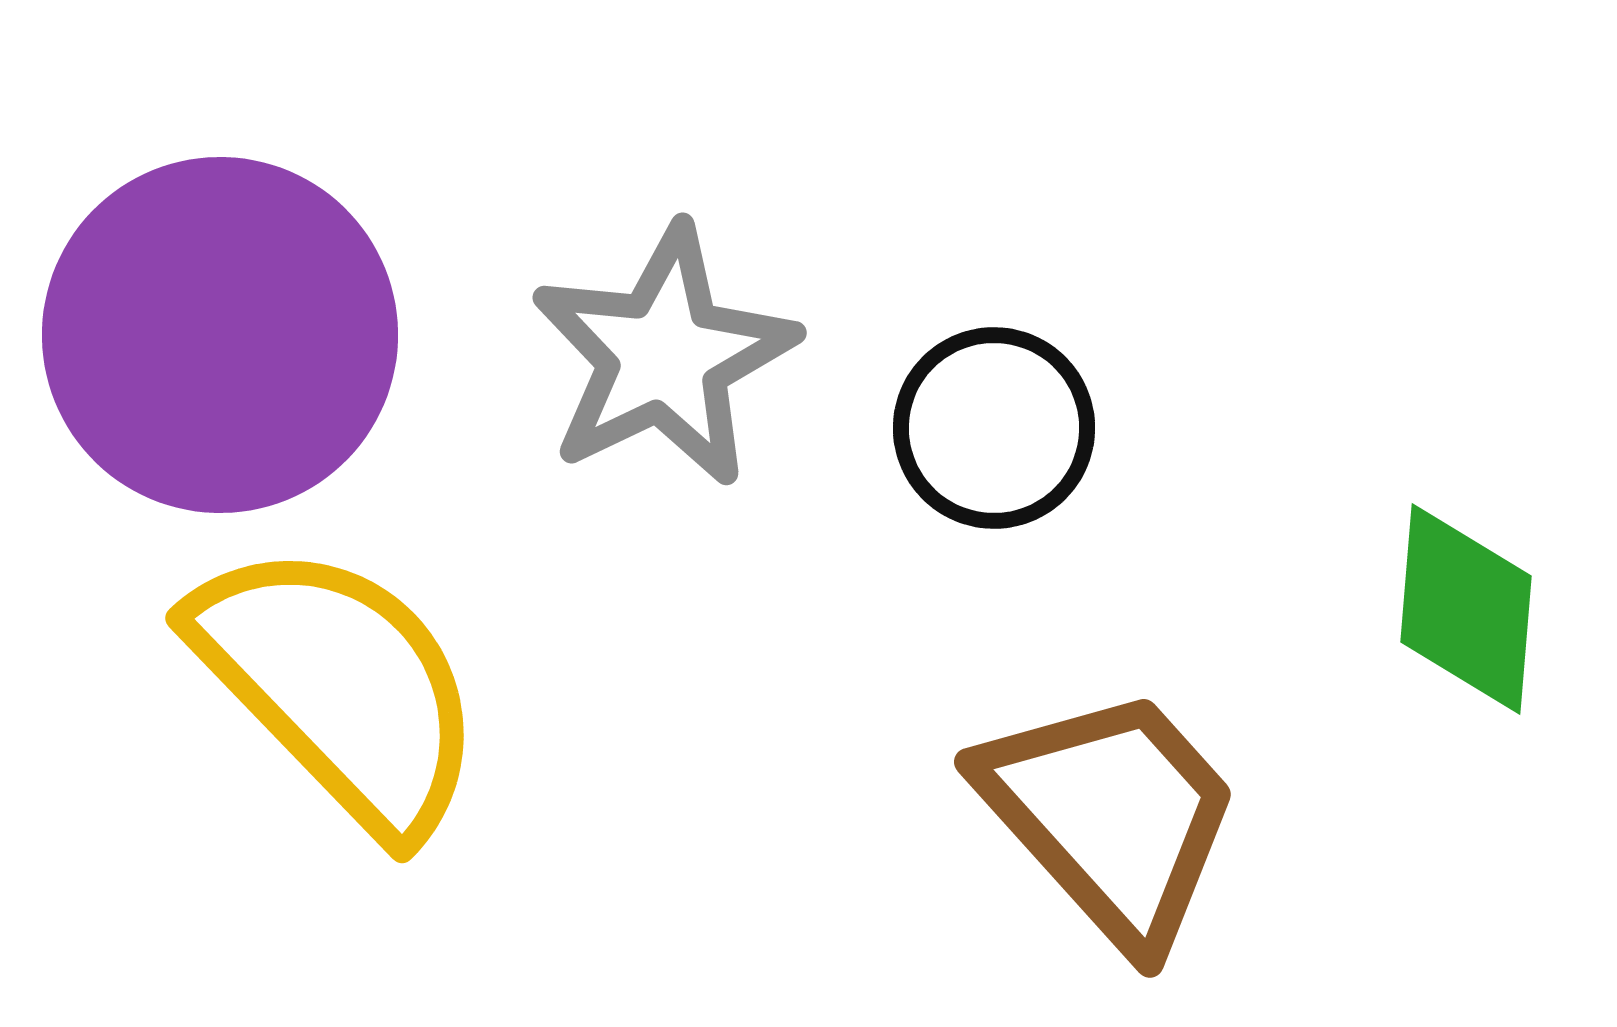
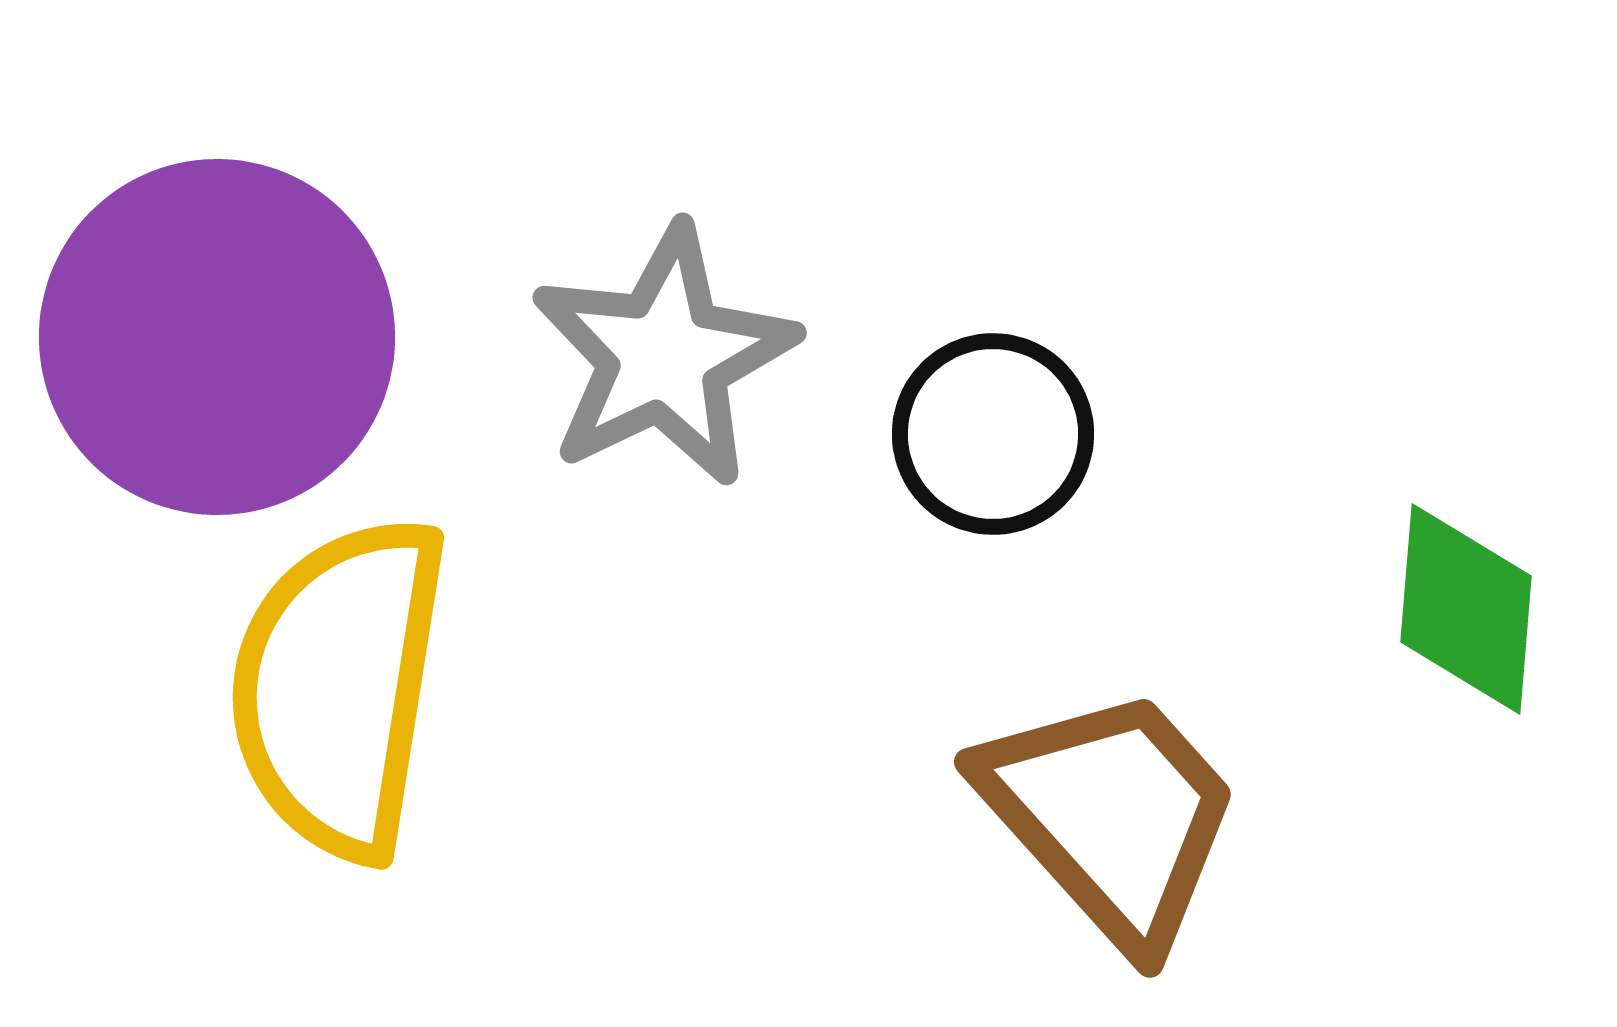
purple circle: moved 3 px left, 2 px down
black circle: moved 1 px left, 6 px down
yellow semicircle: rotated 127 degrees counterclockwise
